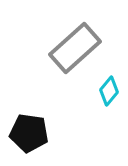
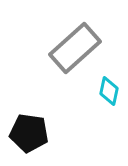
cyan diamond: rotated 28 degrees counterclockwise
